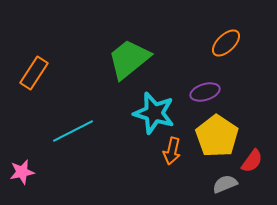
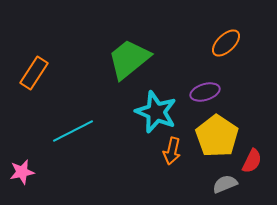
cyan star: moved 2 px right, 1 px up; rotated 6 degrees clockwise
red semicircle: rotated 10 degrees counterclockwise
